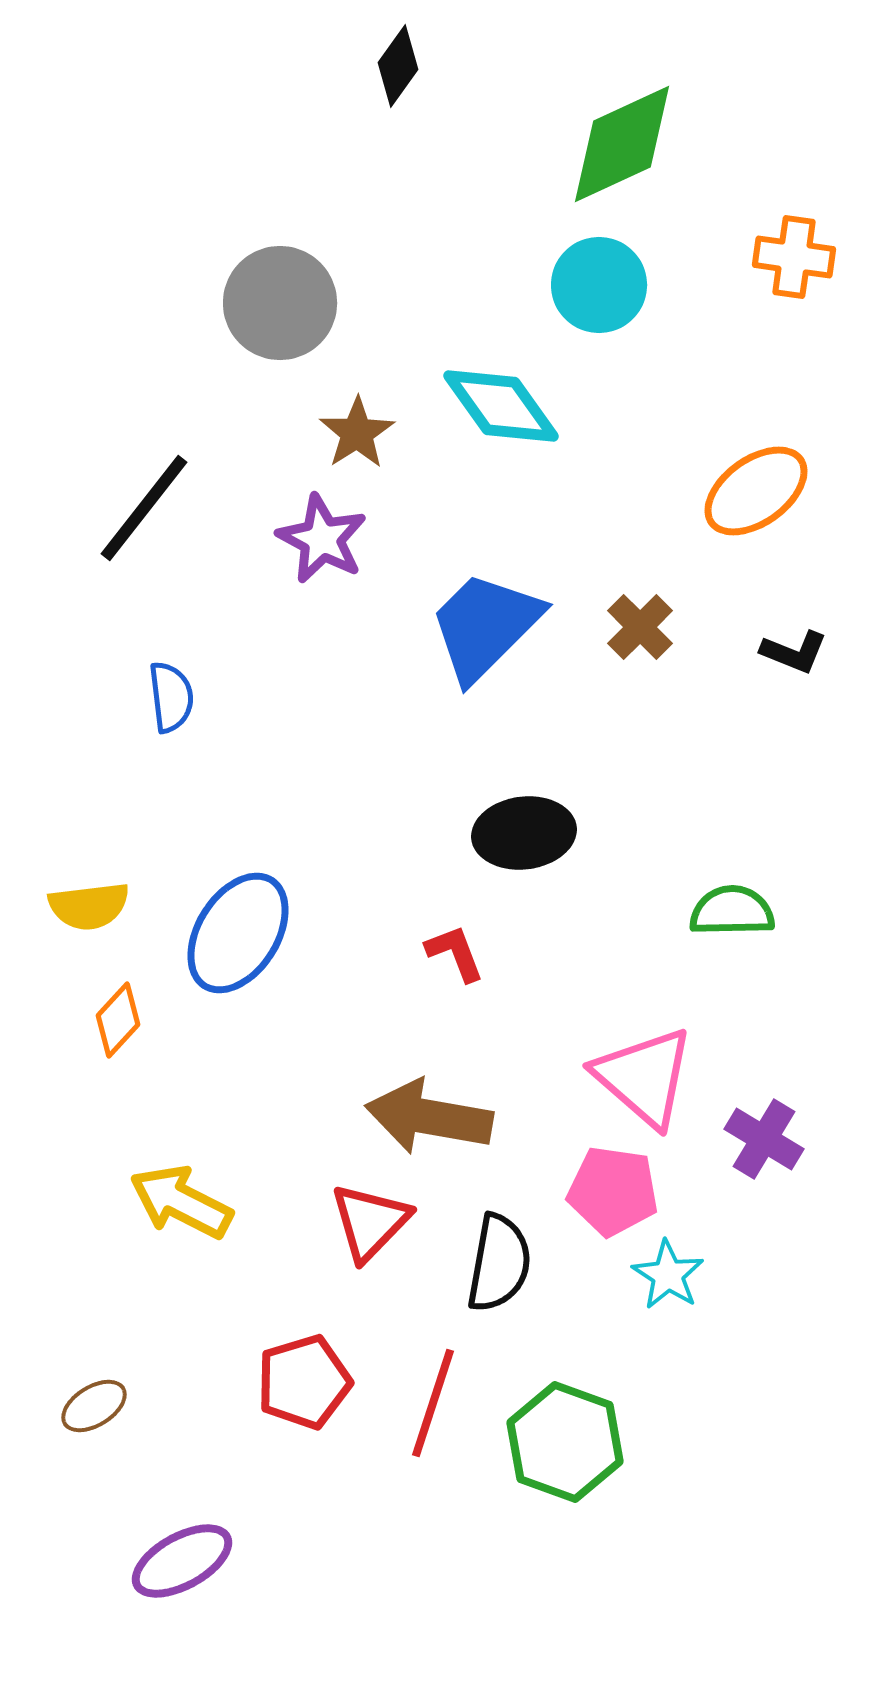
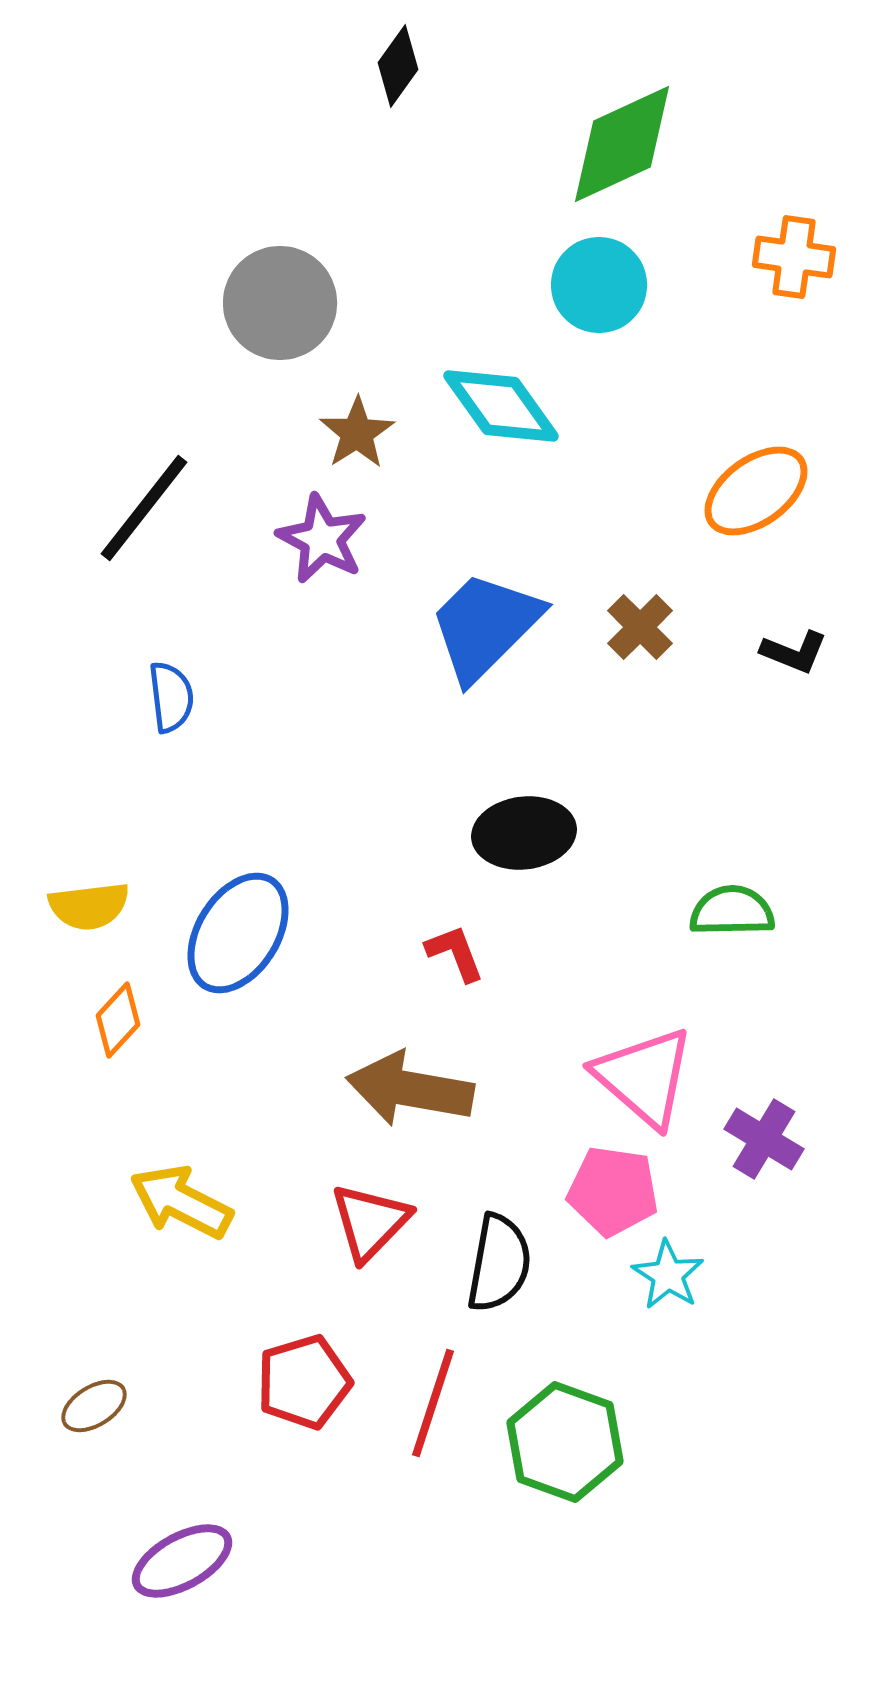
brown arrow: moved 19 px left, 28 px up
